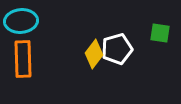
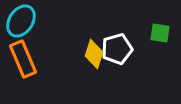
cyan ellipse: rotated 52 degrees counterclockwise
yellow diamond: rotated 20 degrees counterclockwise
orange rectangle: rotated 21 degrees counterclockwise
